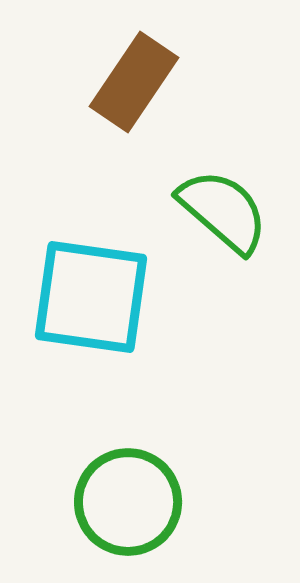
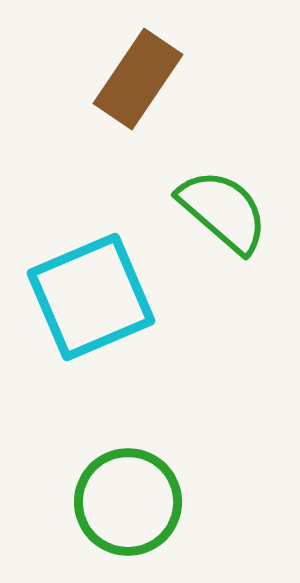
brown rectangle: moved 4 px right, 3 px up
cyan square: rotated 31 degrees counterclockwise
